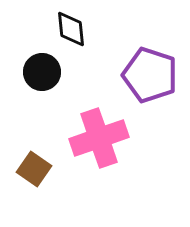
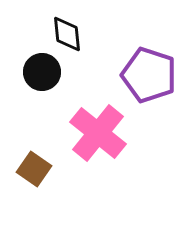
black diamond: moved 4 px left, 5 px down
purple pentagon: moved 1 px left
pink cross: moved 1 px left, 5 px up; rotated 32 degrees counterclockwise
